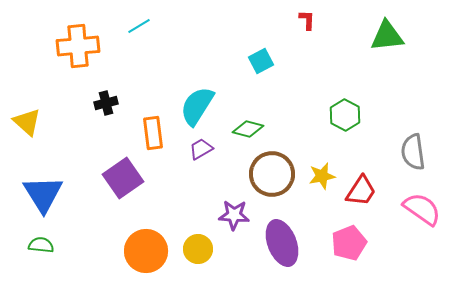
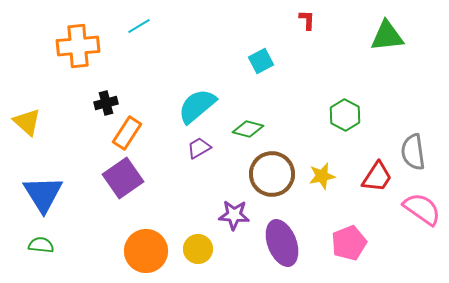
cyan semicircle: rotated 18 degrees clockwise
orange rectangle: moved 26 px left; rotated 40 degrees clockwise
purple trapezoid: moved 2 px left, 1 px up
red trapezoid: moved 16 px right, 14 px up
